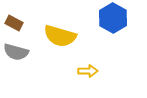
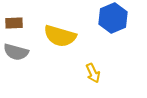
blue hexagon: rotated 8 degrees clockwise
brown rectangle: rotated 30 degrees counterclockwise
yellow arrow: moved 5 px right, 2 px down; rotated 66 degrees clockwise
